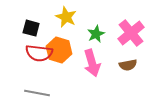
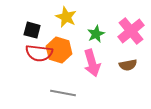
black square: moved 1 px right, 2 px down
pink cross: moved 2 px up
gray line: moved 26 px right
